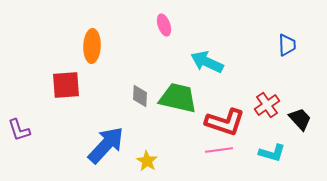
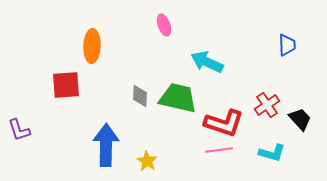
red L-shape: moved 1 px left, 1 px down
blue arrow: rotated 42 degrees counterclockwise
